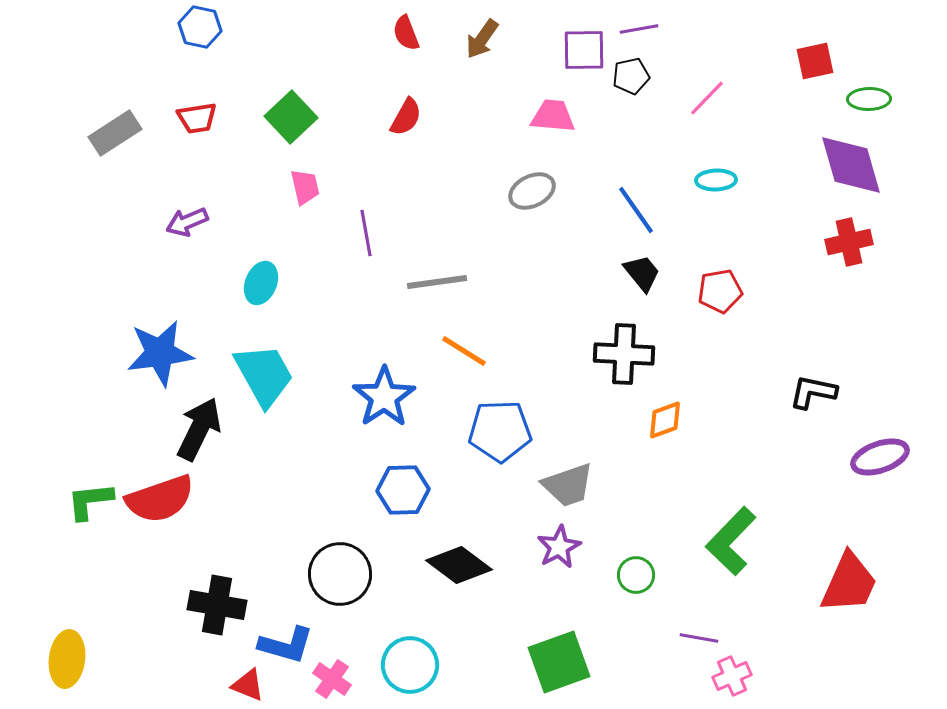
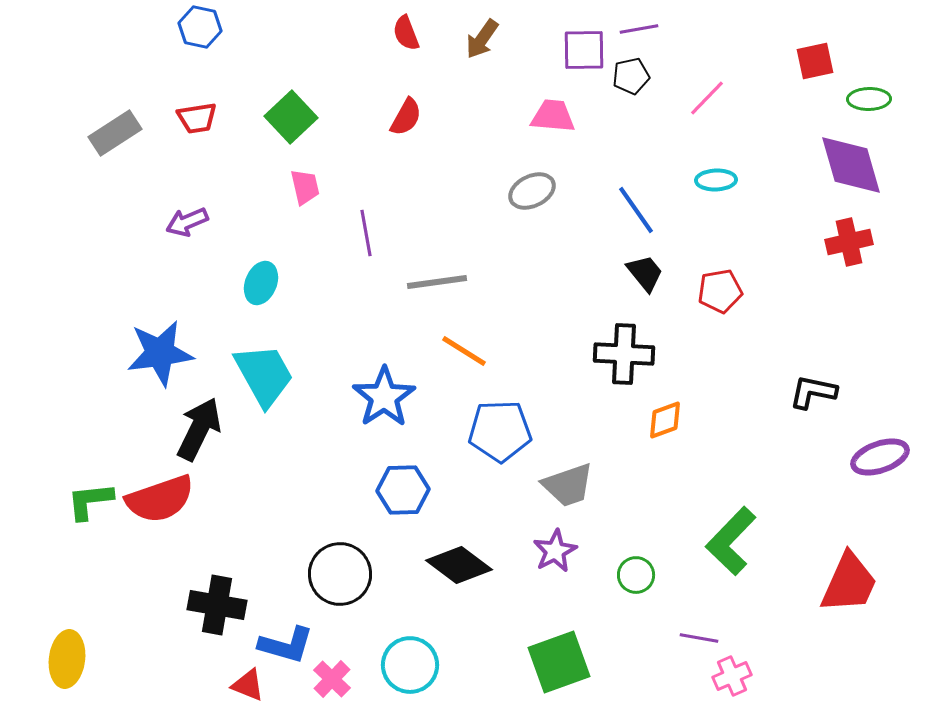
black trapezoid at (642, 273): moved 3 px right
purple star at (559, 547): moved 4 px left, 4 px down
pink cross at (332, 679): rotated 9 degrees clockwise
